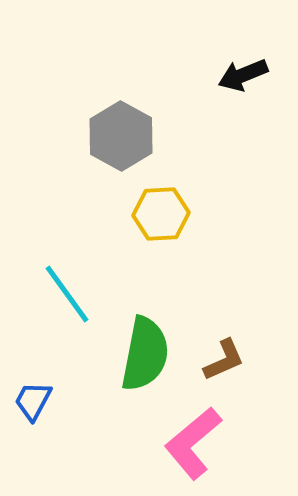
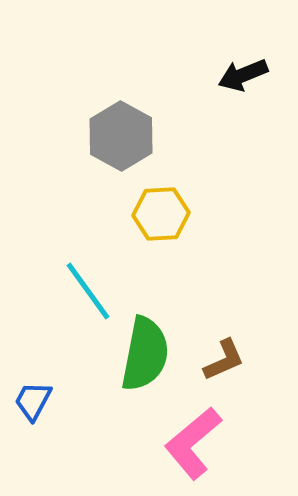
cyan line: moved 21 px right, 3 px up
